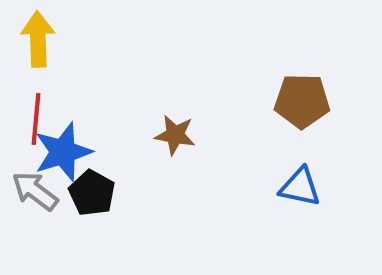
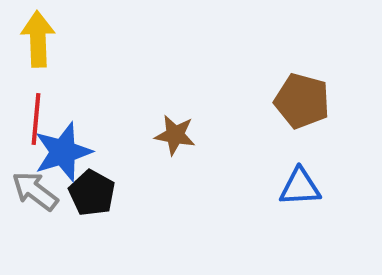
brown pentagon: rotated 14 degrees clockwise
blue triangle: rotated 15 degrees counterclockwise
